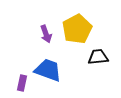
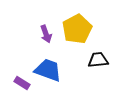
black trapezoid: moved 3 px down
purple rectangle: rotated 70 degrees counterclockwise
